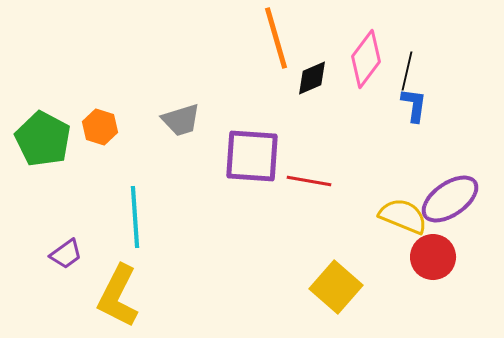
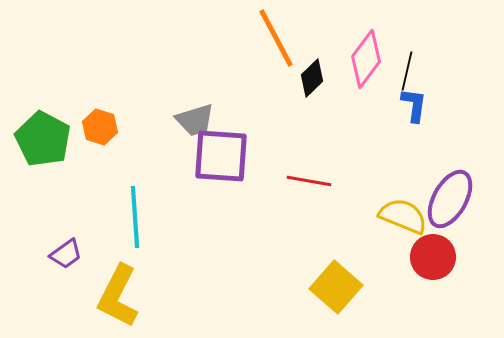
orange line: rotated 12 degrees counterclockwise
black diamond: rotated 21 degrees counterclockwise
gray trapezoid: moved 14 px right
purple square: moved 31 px left
purple ellipse: rotated 26 degrees counterclockwise
